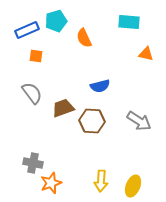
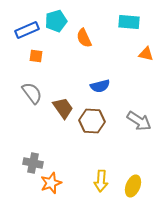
brown trapezoid: rotated 75 degrees clockwise
